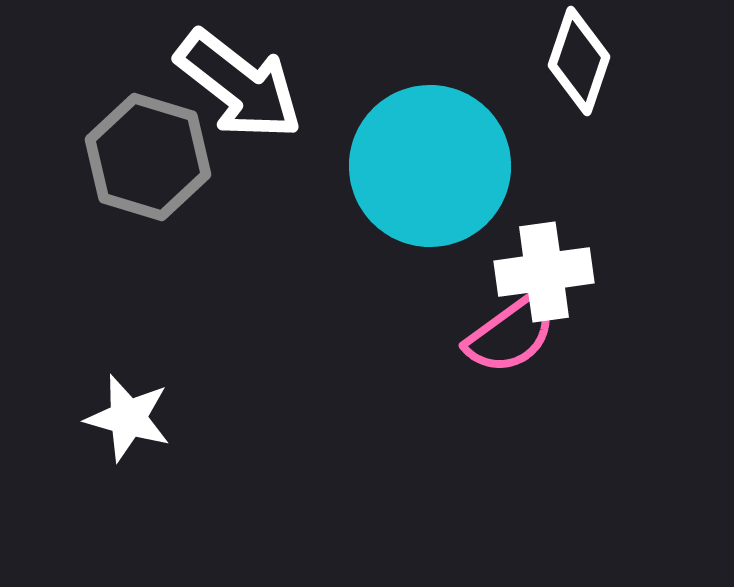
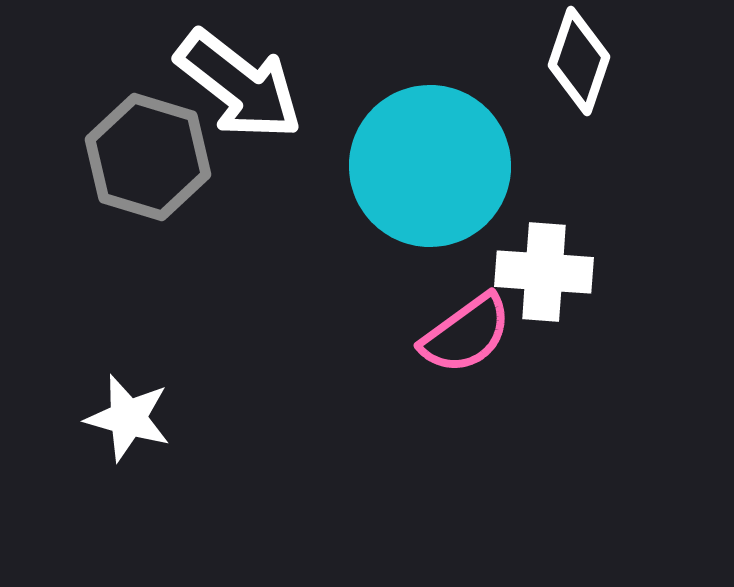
white cross: rotated 12 degrees clockwise
pink semicircle: moved 45 px left
